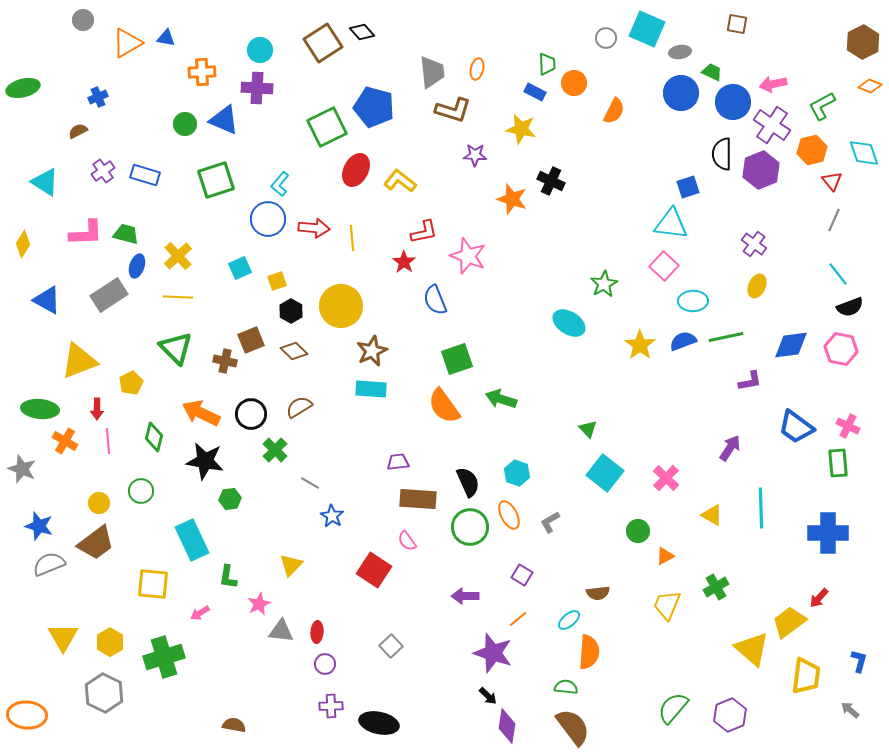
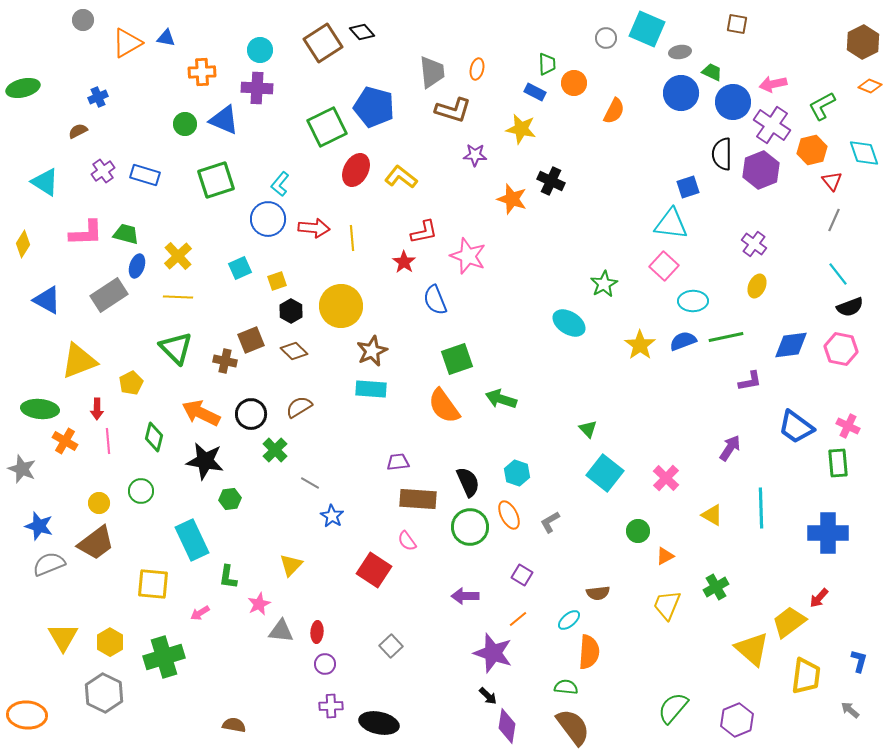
yellow L-shape at (400, 181): moved 1 px right, 4 px up
purple hexagon at (730, 715): moved 7 px right, 5 px down
